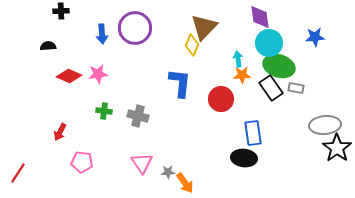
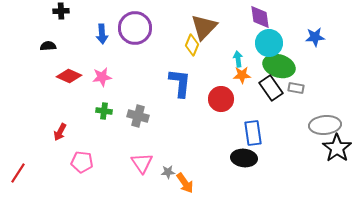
pink star: moved 4 px right, 3 px down
